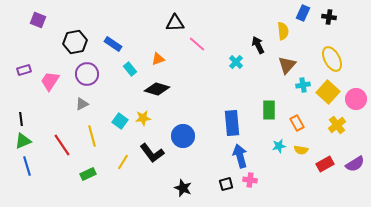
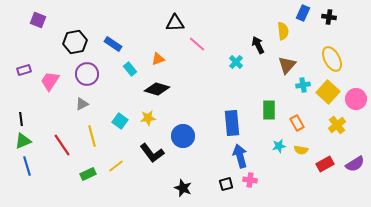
yellow star at (143, 118): moved 5 px right
yellow line at (123, 162): moved 7 px left, 4 px down; rotated 21 degrees clockwise
